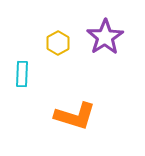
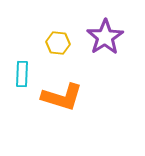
yellow hexagon: rotated 25 degrees counterclockwise
orange L-shape: moved 13 px left, 19 px up
